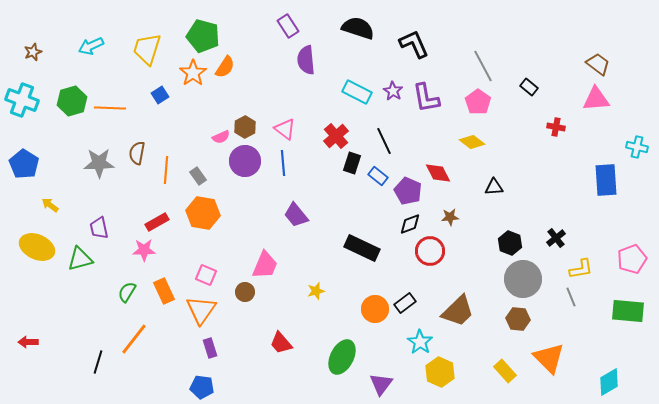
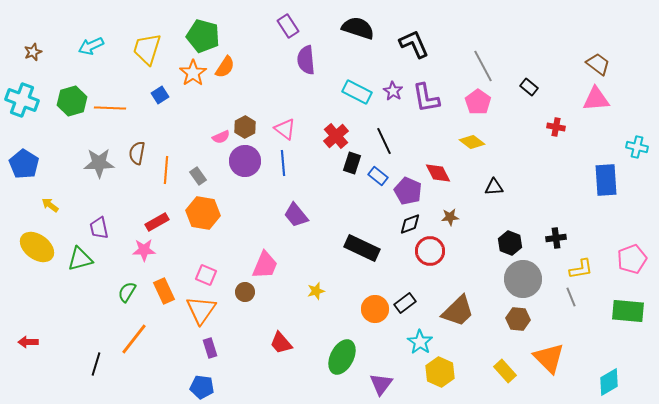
black cross at (556, 238): rotated 30 degrees clockwise
yellow ellipse at (37, 247): rotated 12 degrees clockwise
black line at (98, 362): moved 2 px left, 2 px down
